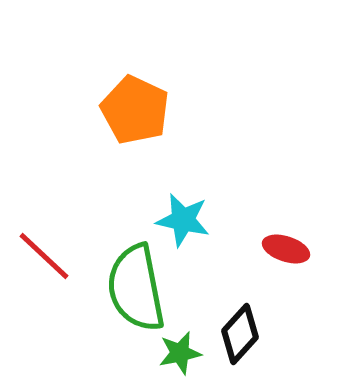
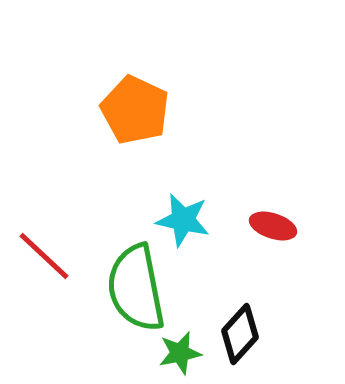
red ellipse: moved 13 px left, 23 px up
